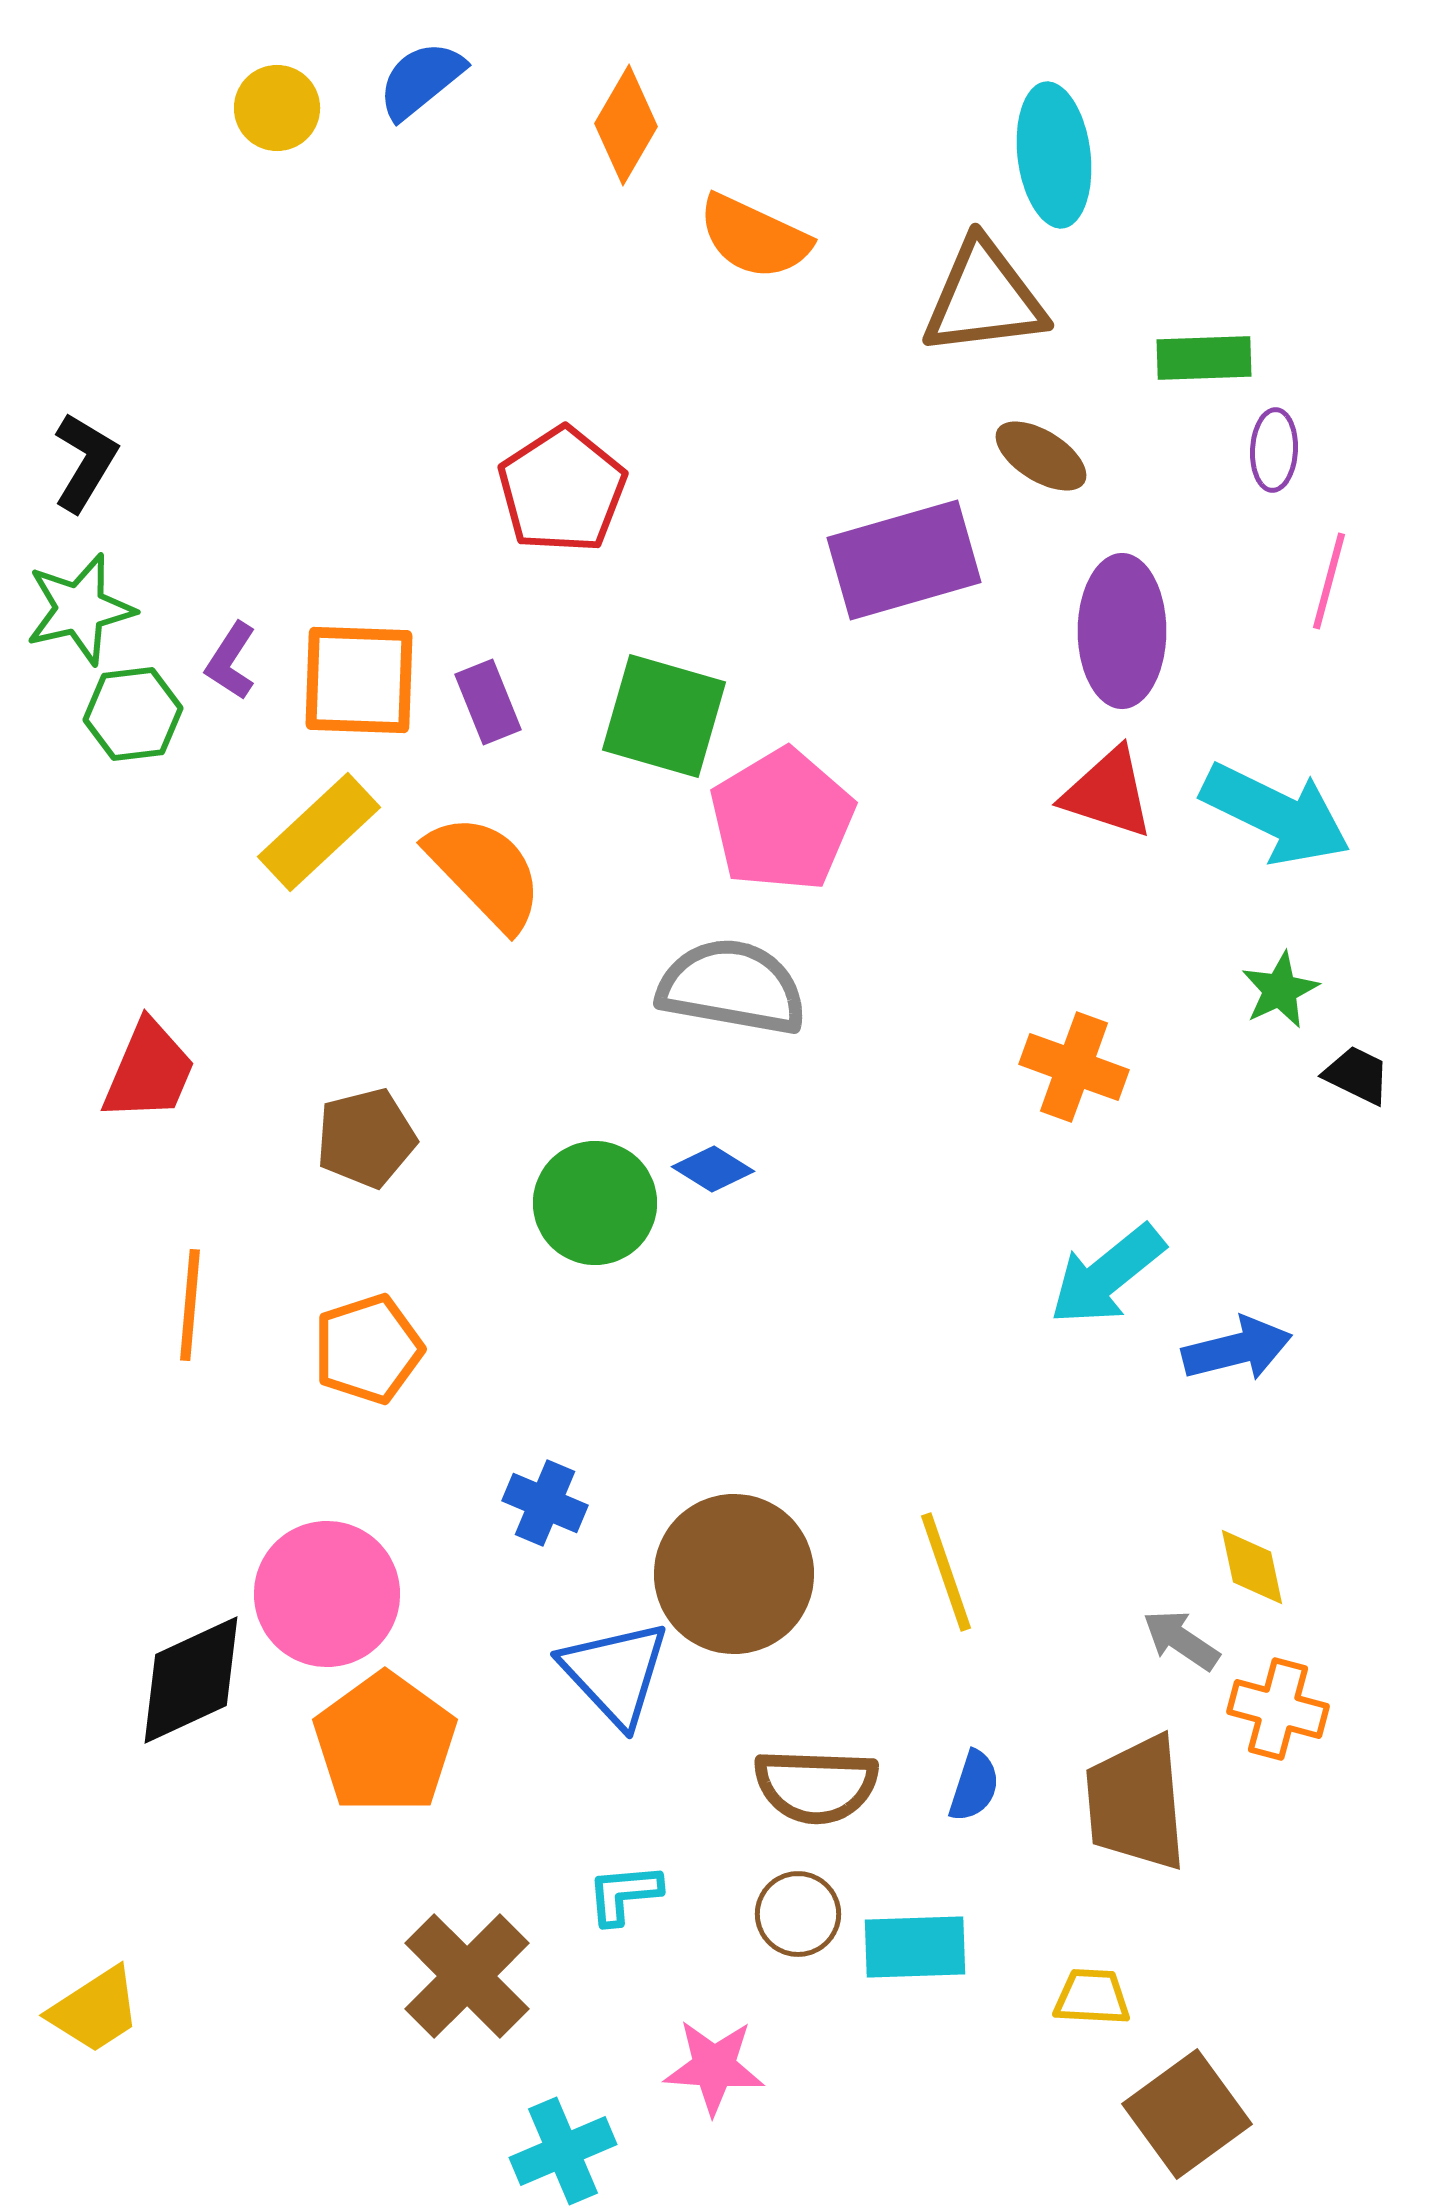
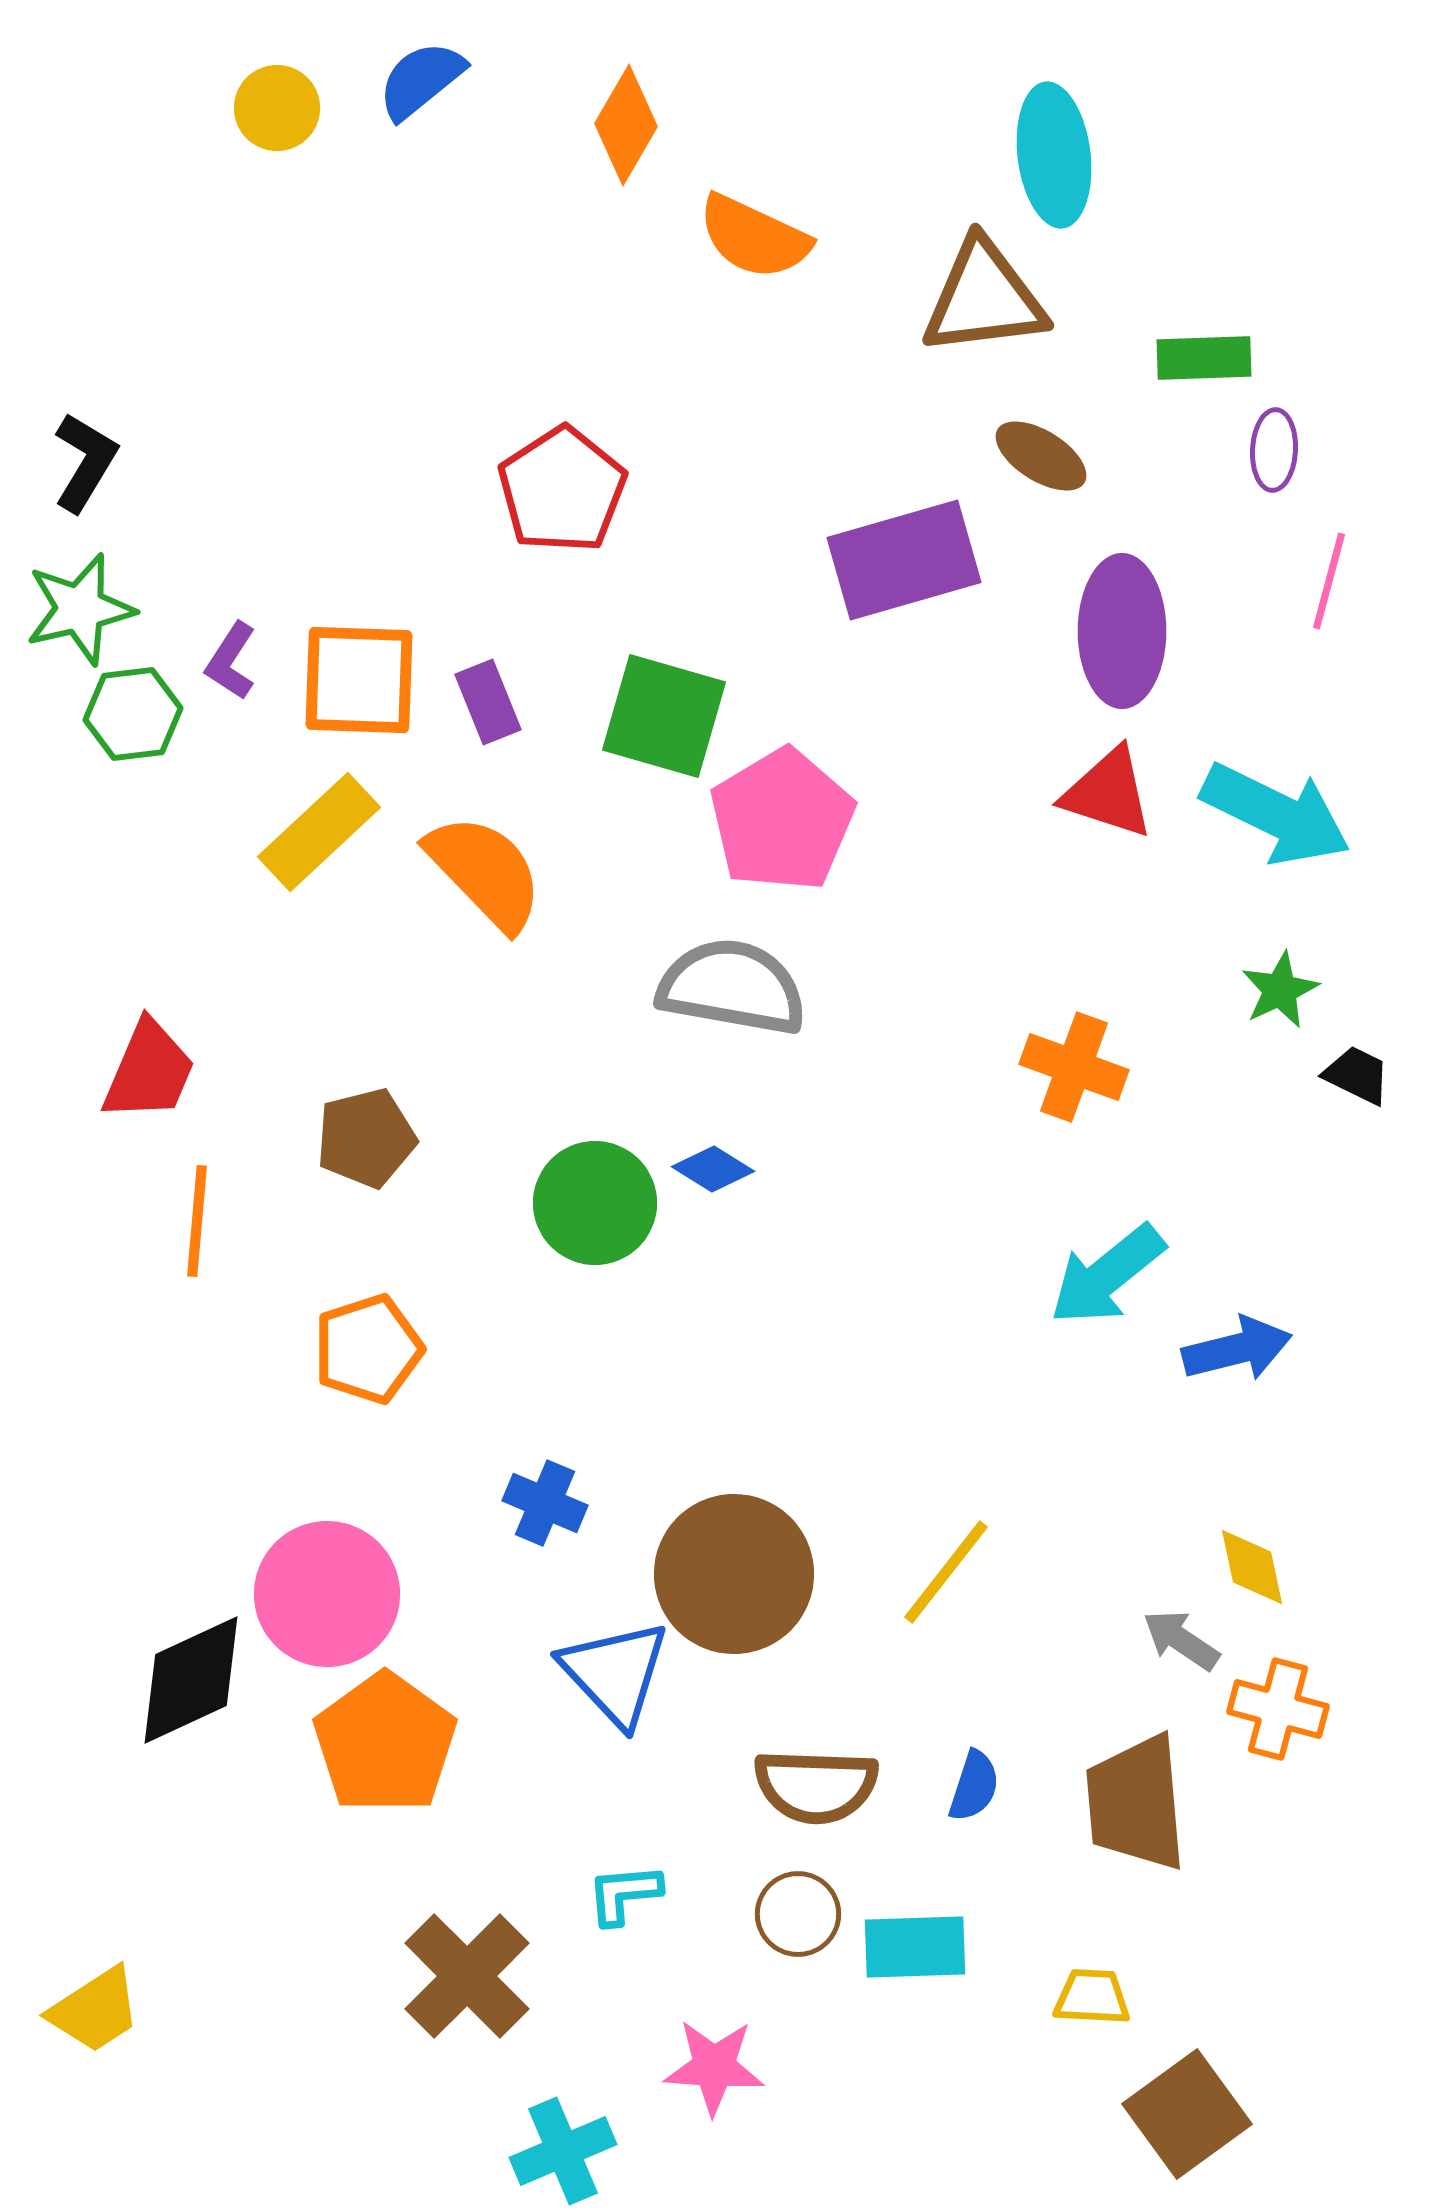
orange line at (190, 1305): moved 7 px right, 84 px up
yellow line at (946, 1572): rotated 57 degrees clockwise
